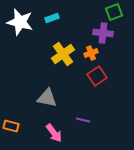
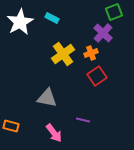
cyan rectangle: rotated 48 degrees clockwise
white star: rotated 28 degrees clockwise
purple cross: rotated 36 degrees clockwise
